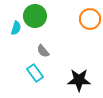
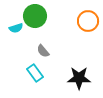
orange circle: moved 2 px left, 2 px down
cyan semicircle: rotated 56 degrees clockwise
black star: moved 2 px up
